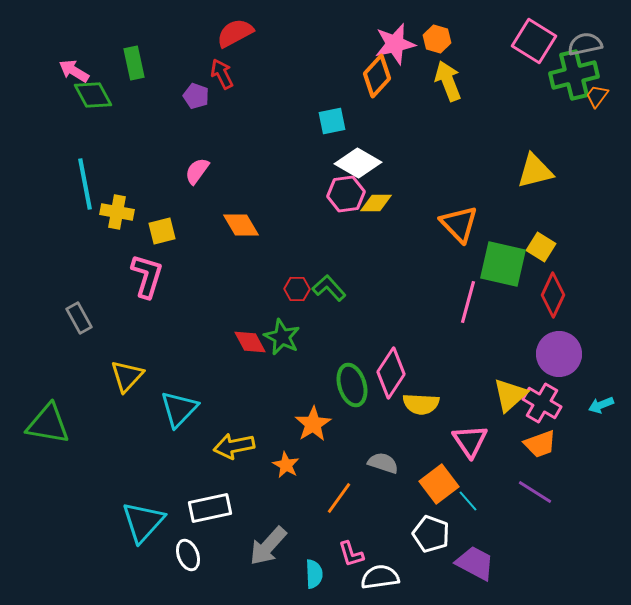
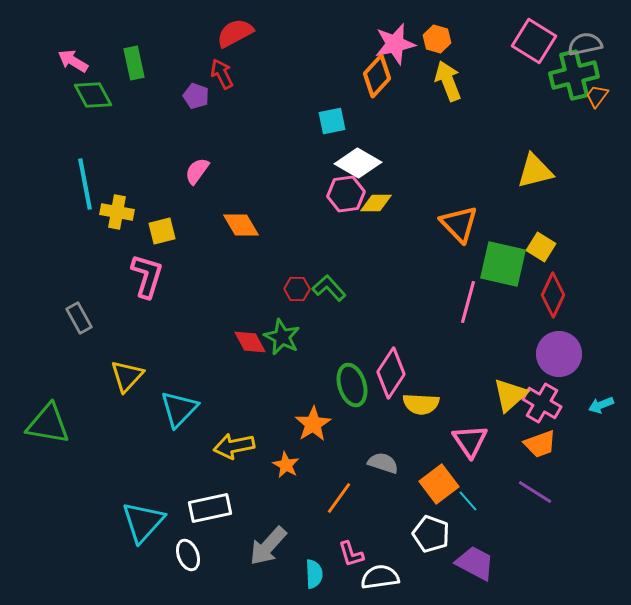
pink arrow at (74, 71): moved 1 px left, 10 px up
